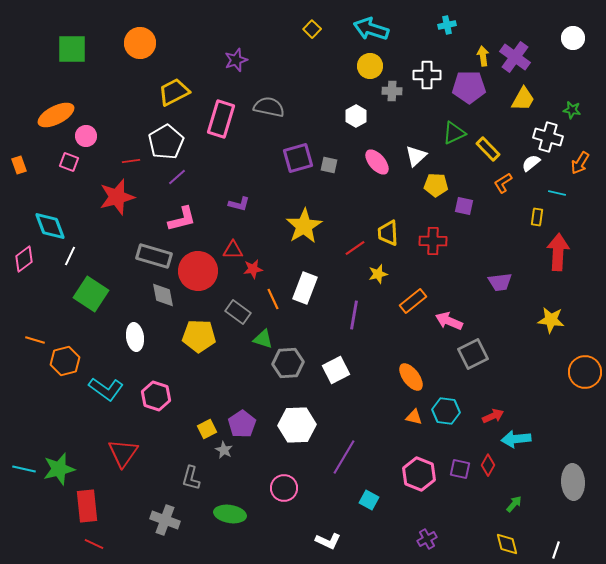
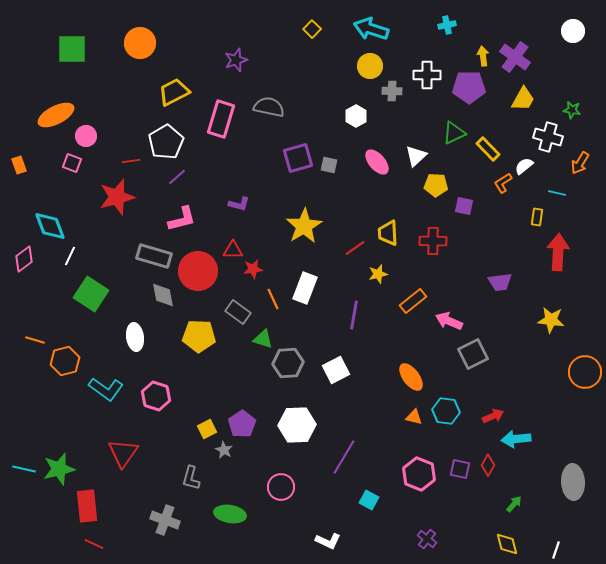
white circle at (573, 38): moved 7 px up
pink square at (69, 162): moved 3 px right, 1 px down
white semicircle at (531, 163): moved 7 px left, 3 px down
pink circle at (284, 488): moved 3 px left, 1 px up
purple cross at (427, 539): rotated 24 degrees counterclockwise
